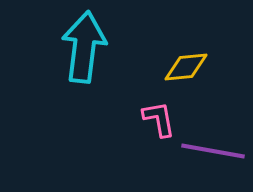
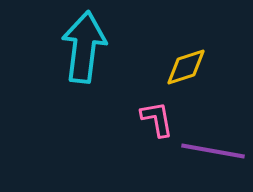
yellow diamond: rotated 12 degrees counterclockwise
pink L-shape: moved 2 px left
